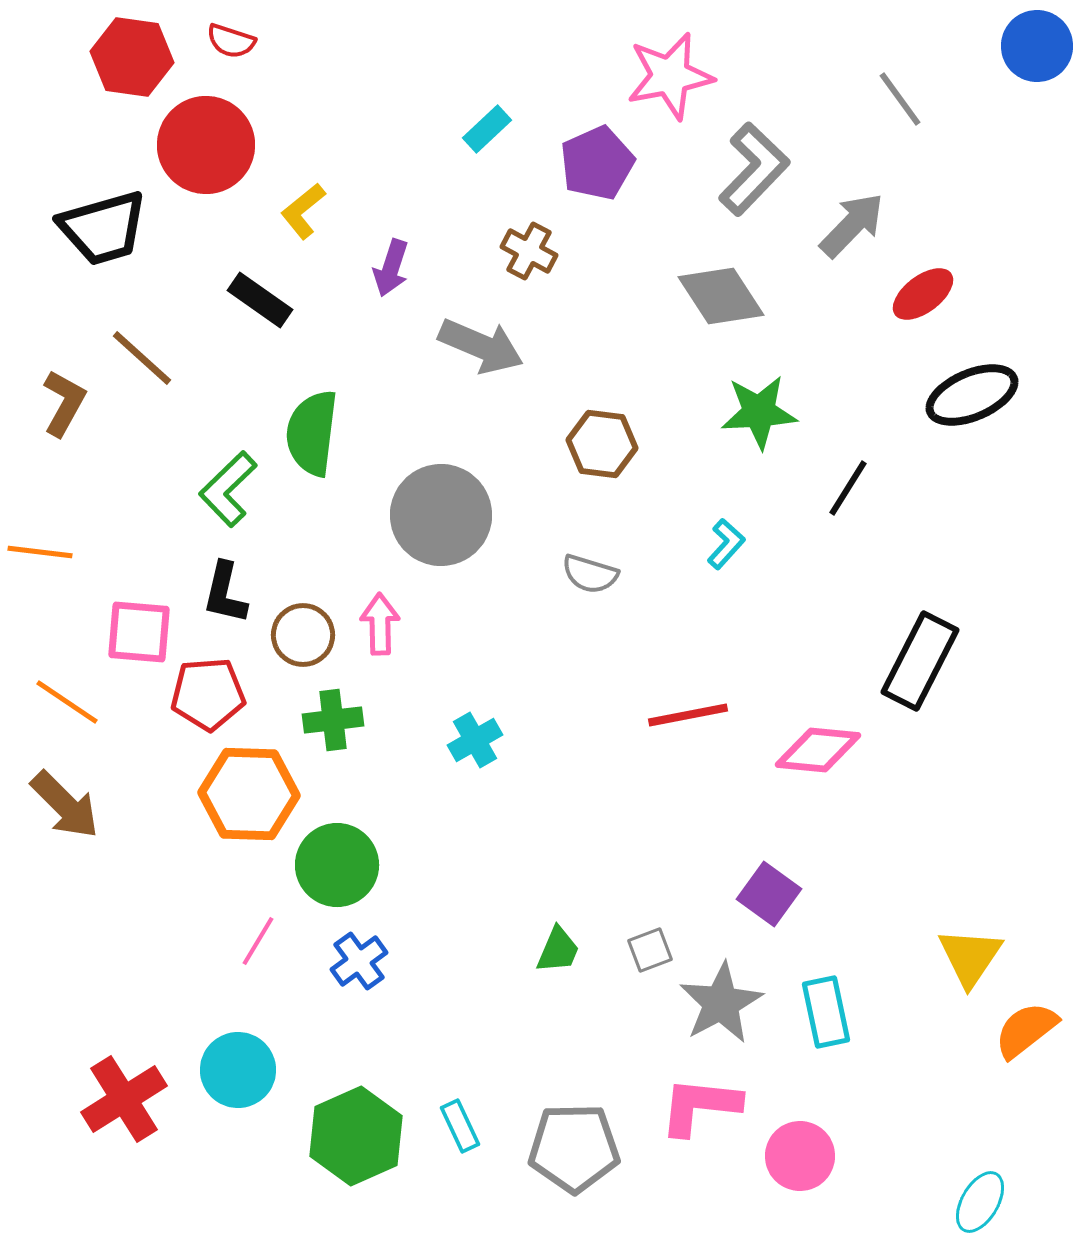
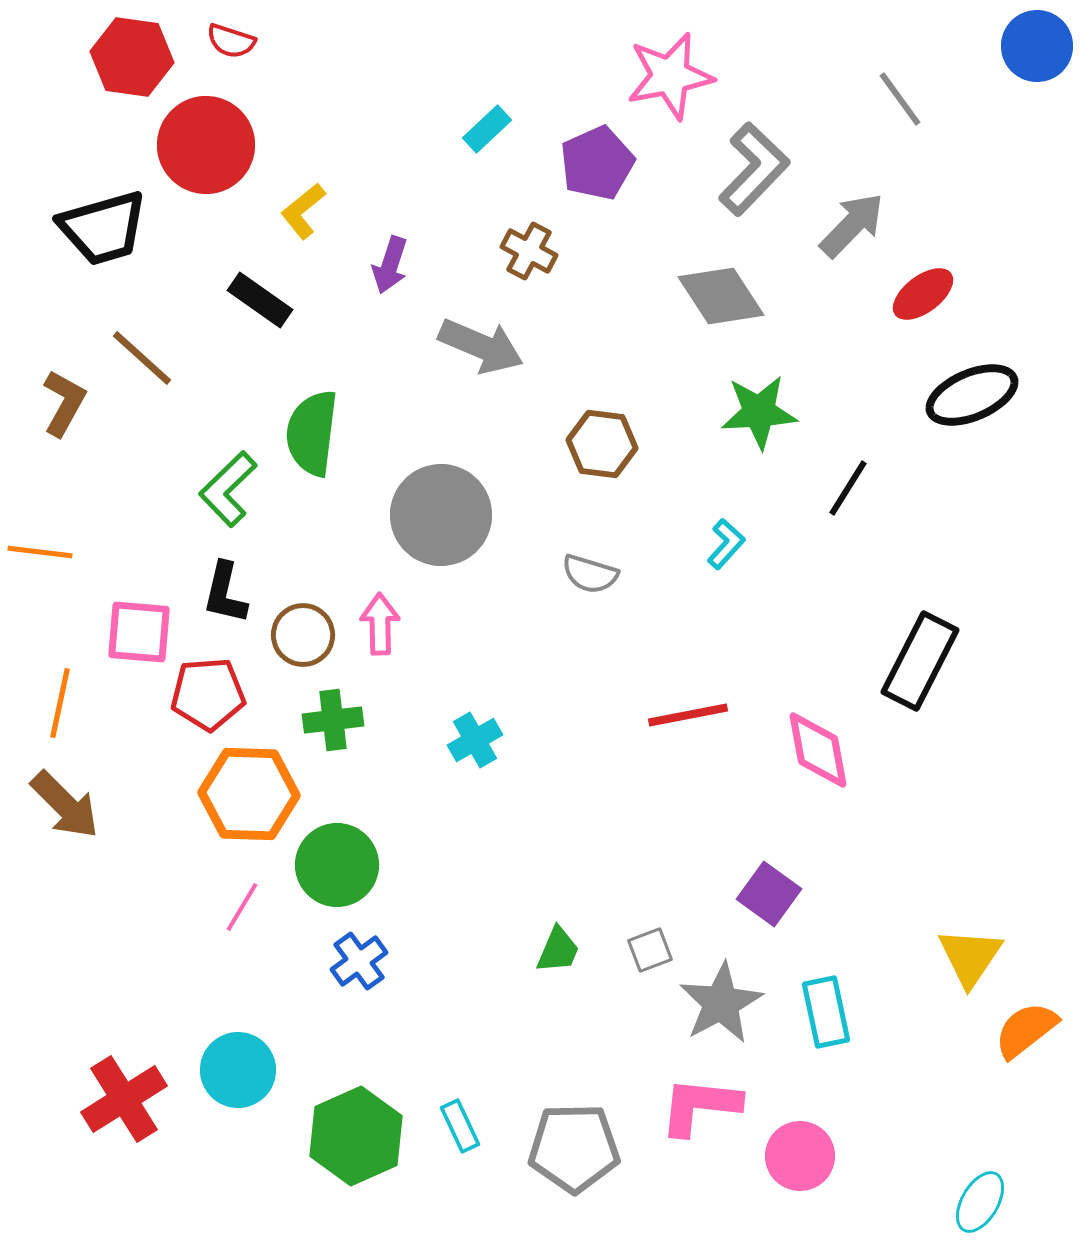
purple arrow at (391, 268): moved 1 px left, 3 px up
orange line at (67, 702): moved 7 px left, 1 px down; rotated 68 degrees clockwise
pink diamond at (818, 750): rotated 74 degrees clockwise
pink line at (258, 941): moved 16 px left, 34 px up
